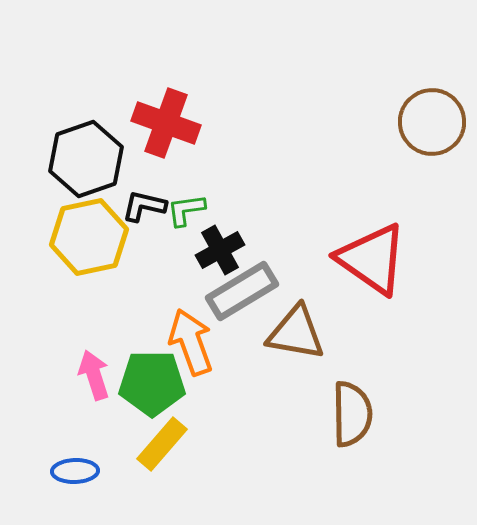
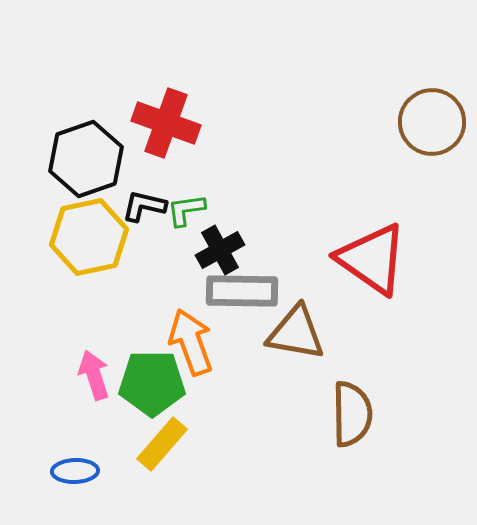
gray rectangle: rotated 32 degrees clockwise
